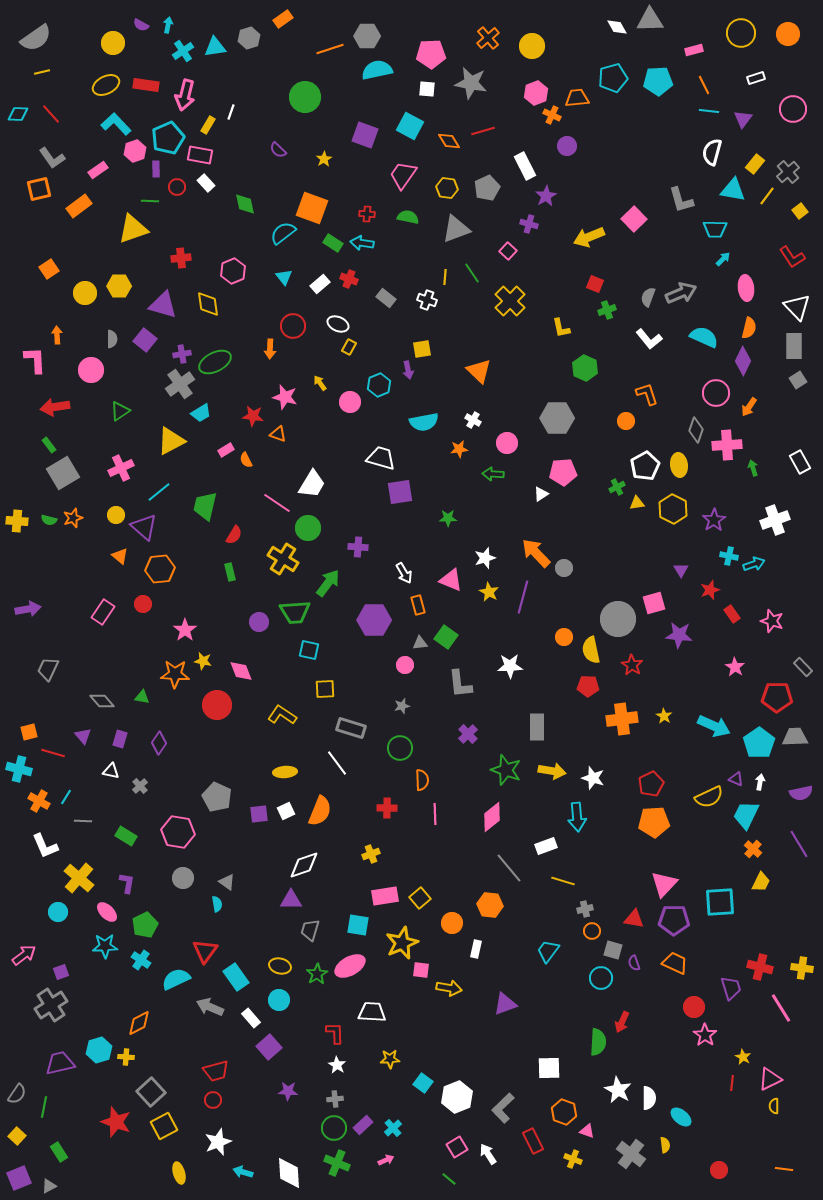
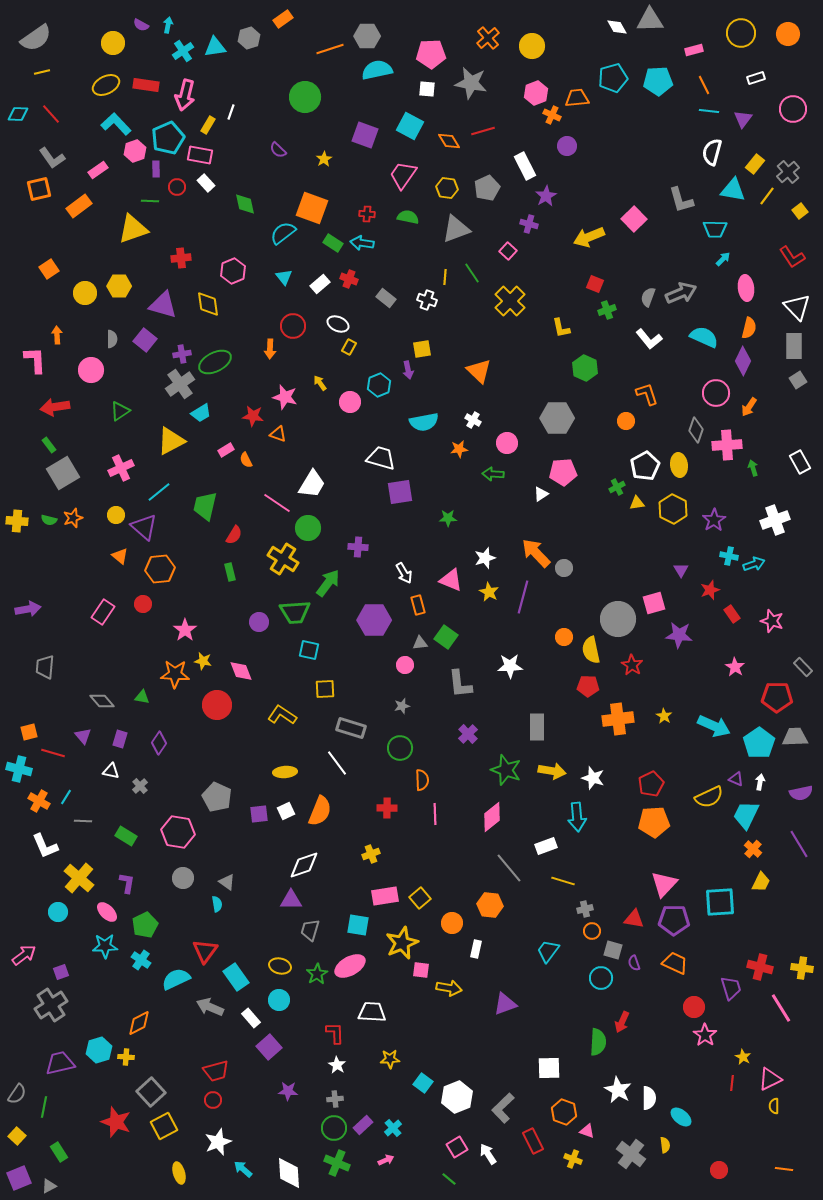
gray trapezoid at (48, 669): moved 3 px left, 2 px up; rotated 20 degrees counterclockwise
orange cross at (622, 719): moved 4 px left
cyan arrow at (243, 1172): moved 3 px up; rotated 24 degrees clockwise
